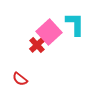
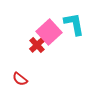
cyan L-shape: moved 1 px left; rotated 10 degrees counterclockwise
